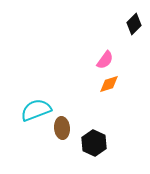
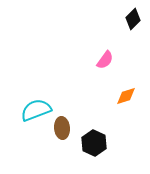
black diamond: moved 1 px left, 5 px up
orange diamond: moved 17 px right, 12 px down
